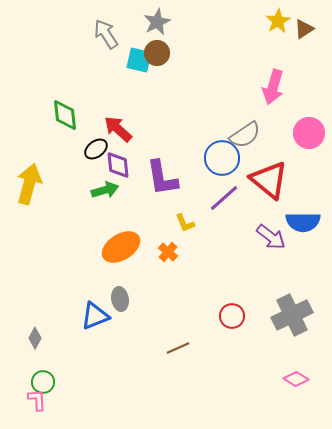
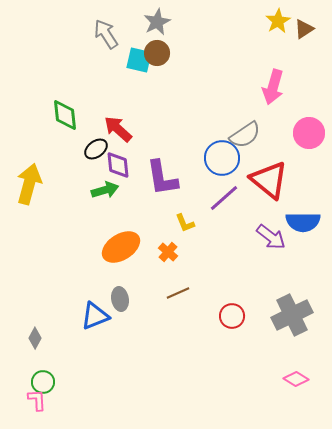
brown line: moved 55 px up
